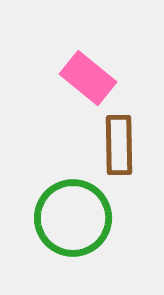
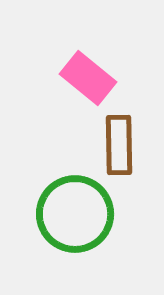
green circle: moved 2 px right, 4 px up
